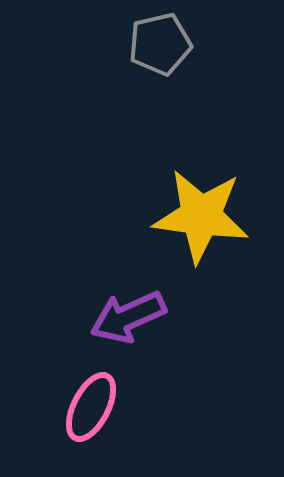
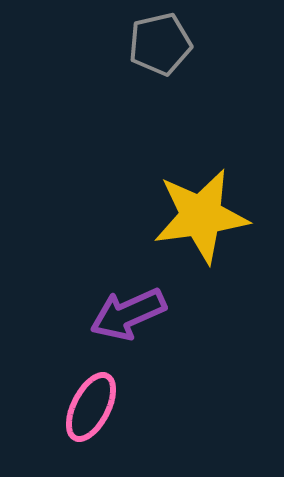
yellow star: rotated 16 degrees counterclockwise
purple arrow: moved 3 px up
